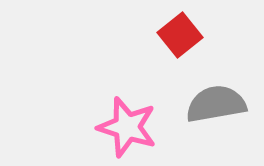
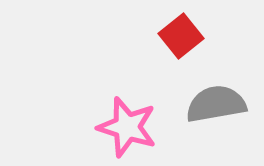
red square: moved 1 px right, 1 px down
